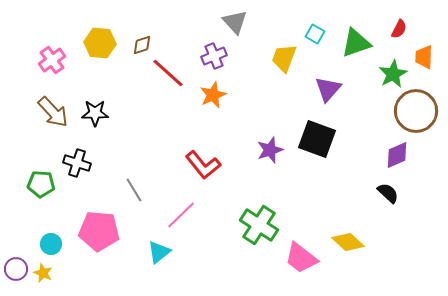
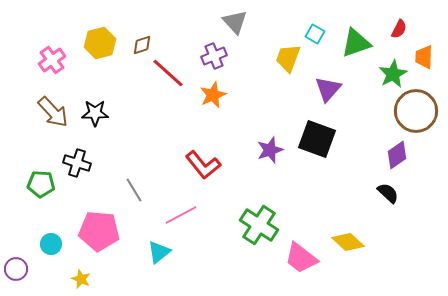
yellow hexagon: rotated 20 degrees counterclockwise
yellow trapezoid: moved 4 px right
purple diamond: rotated 12 degrees counterclockwise
pink line: rotated 16 degrees clockwise
yellow star: moved 38 px right, 6 px down
